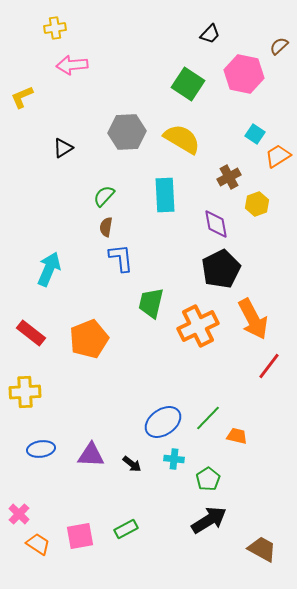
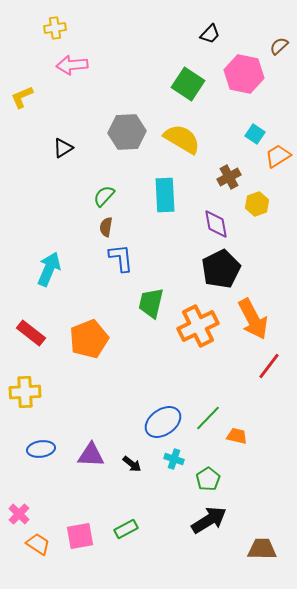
cyan cross at (174, 459): rotated 12 degrees clockwise
brown trapezoid at (262, 549): rotated 28 degrees counterclockwise
